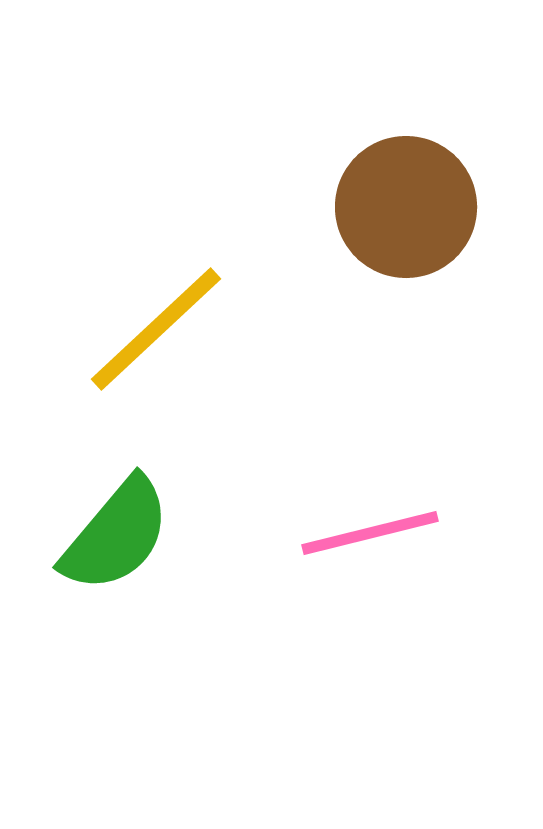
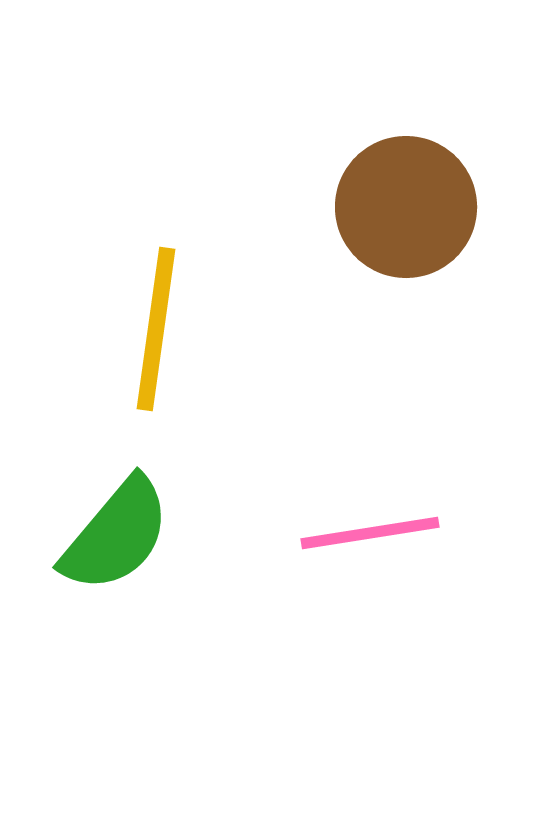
yellow line: rotated 39 degrees counterclockwise
pink line: rotated 5 degrees clockwise
